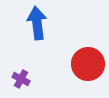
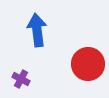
blue arrow: moved 7 px down
